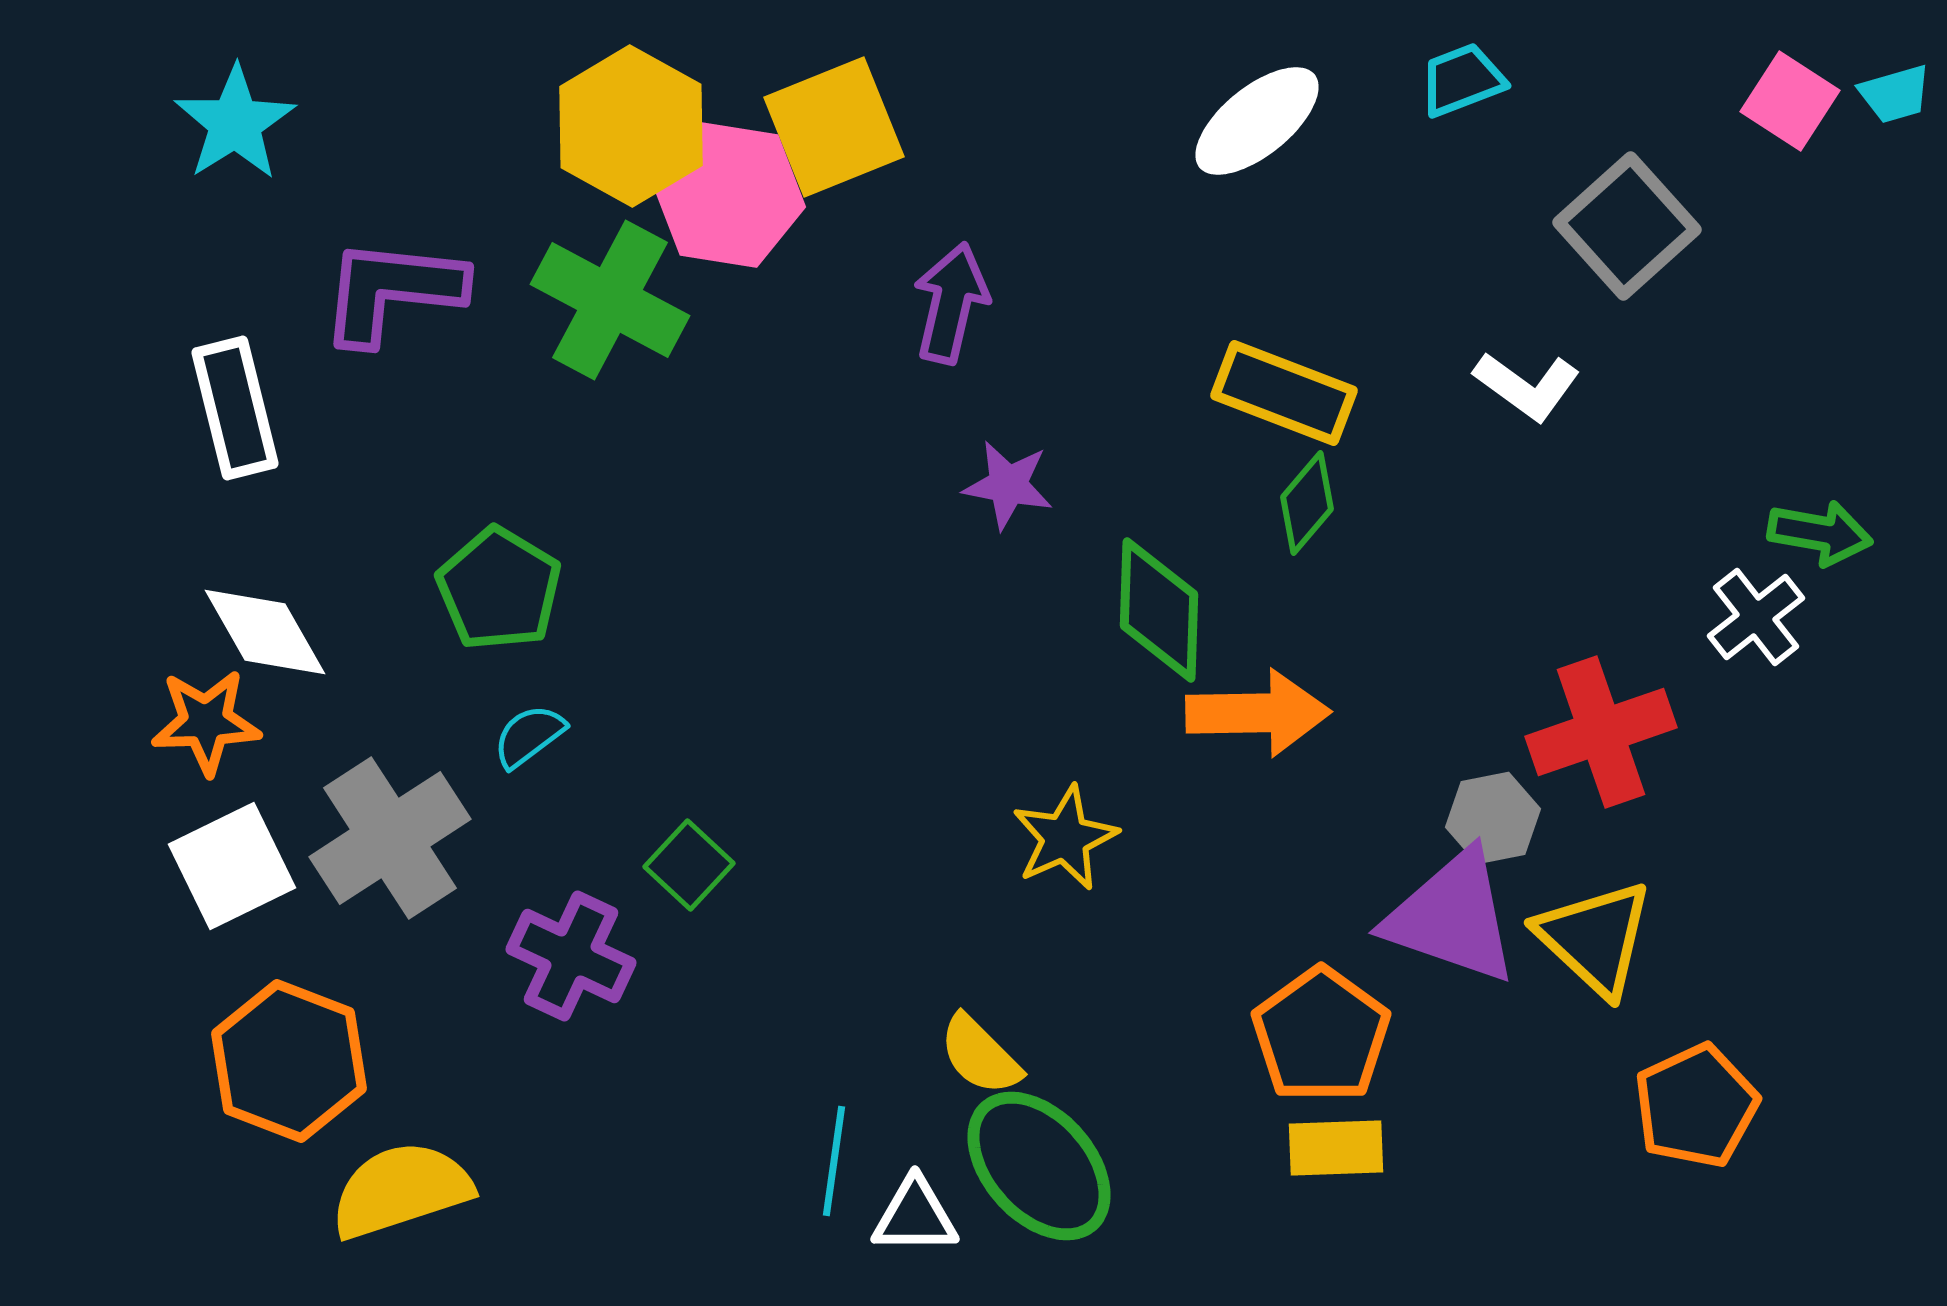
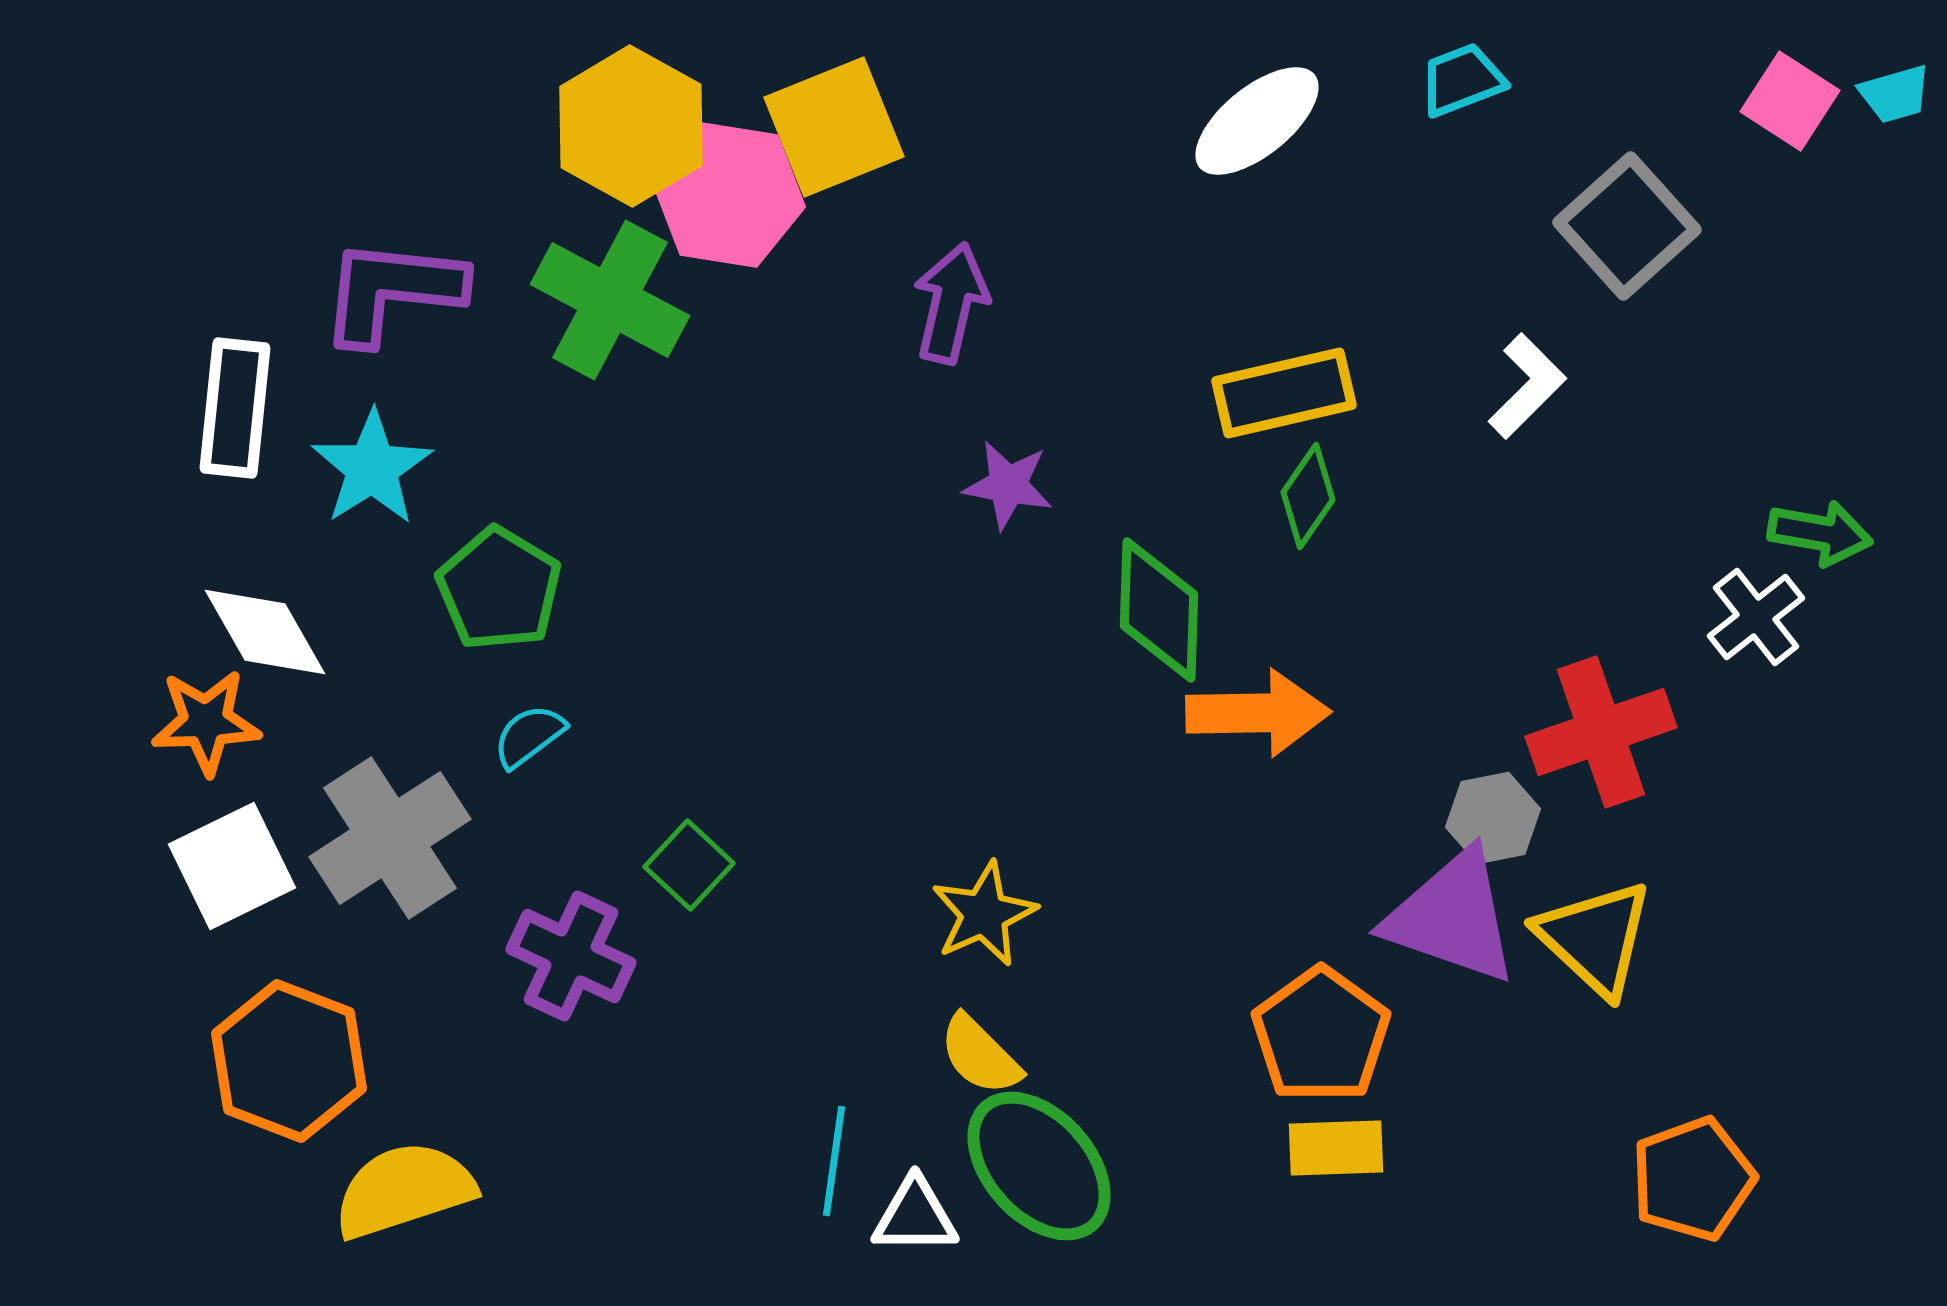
cyan star at (235, 123): moved 137 px right, 345 px down
white L-shape at (1527, 386): rotated 81 degrees counterclockwise
yellow rectangle at (1284, 393): rotated 34 degrees counterclockwise
white rectangle at (235, 408): rotated 20 degrees clockwise
green diamond at (1307, 503): moved 1 px right, 7 px up; rotated 6 degrees counterclockwise
yellow star at (1065, 838): moved 81 px left, 76 px down
orange pentagon at (1696, 1106): moved 3 px left, 73 px down; rotated 5 degrees clockwise
yellow semicircle at (401, 1190): moved 3 px right
